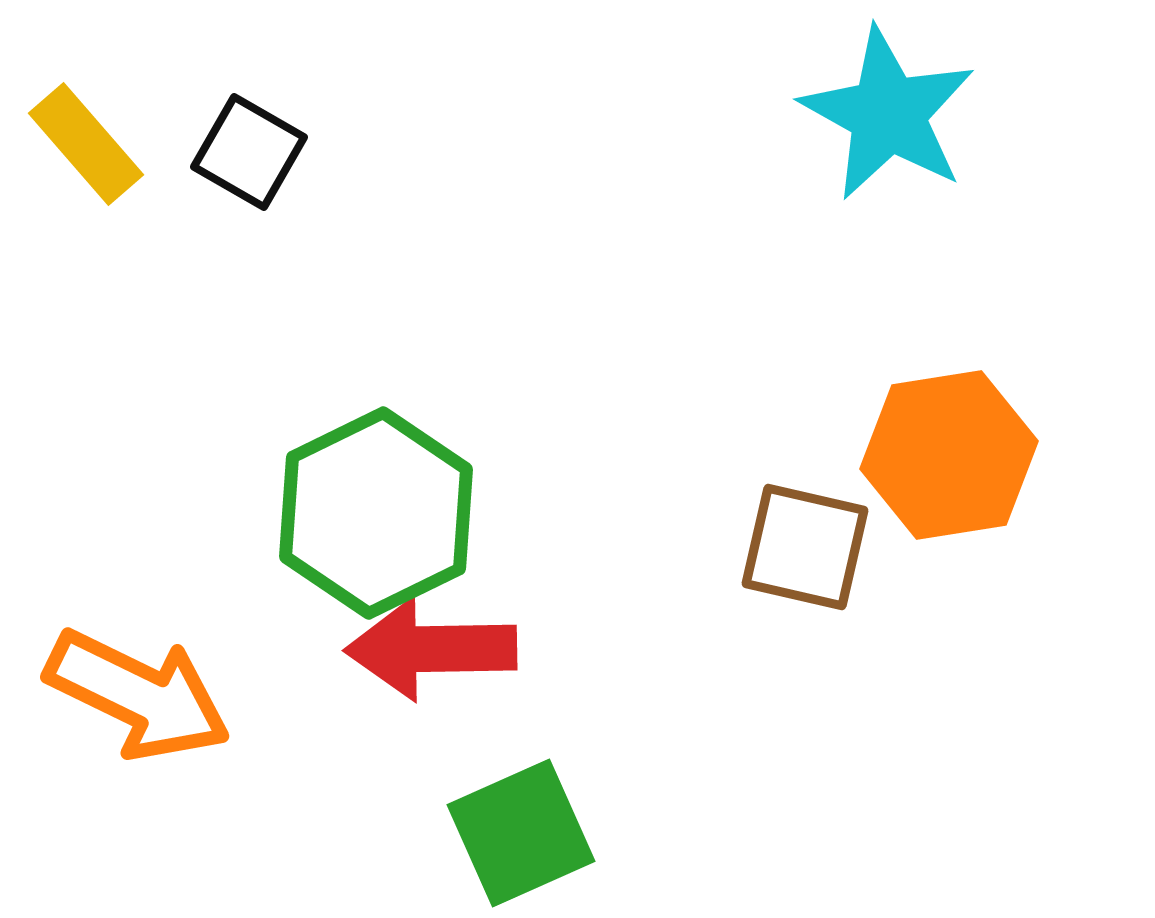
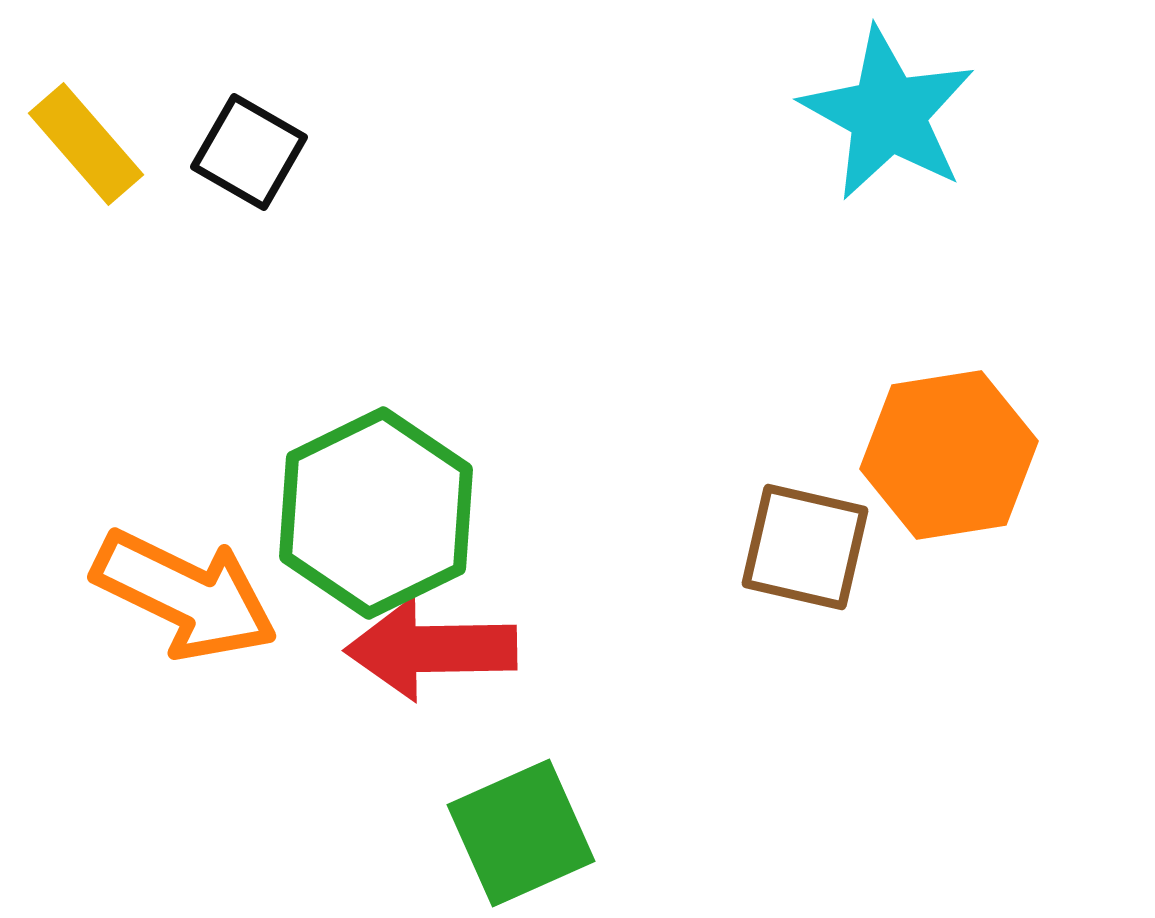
orange arrow: moved 47 px right, 100 px up
